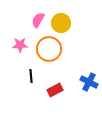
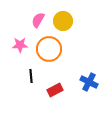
yellow circle: moved 2 px right, 2 px up
